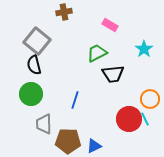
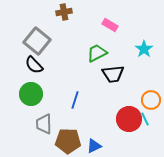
black semicircle: rotated 30 degrees counterclockwise
orange circle: moved 1 px right, 1 px down
